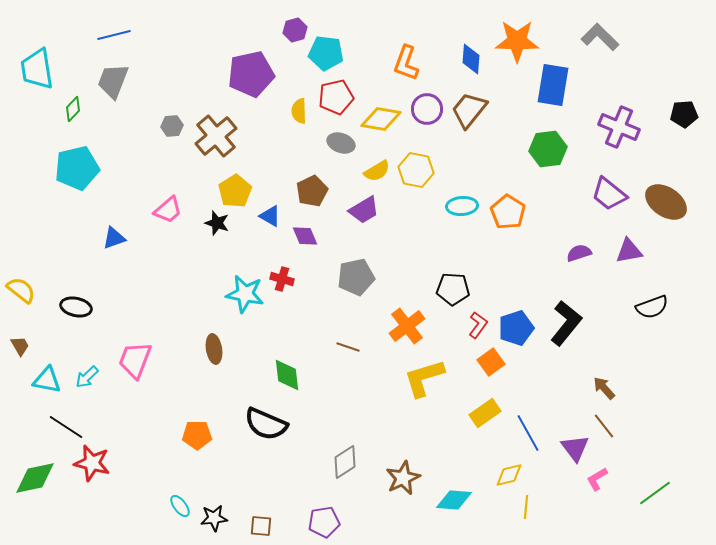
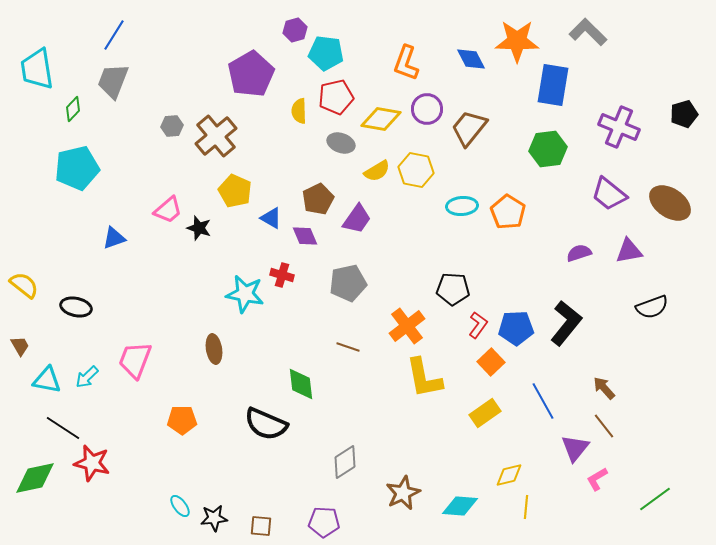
blue line at (114, 35): rotated 44 degrees counterclockwise
gray L-shape at (600, 37): moved 12 px left, 5 px up
blue diamond at (471, 59): rotated 32 degrees counterclockwise
purple pentagon at (251, 74): rotated 18 degrees counterclockwise
brown trapezoid at (469, 110): moved 18 px down
black pentagon at (684, 114): rotated 12 degrees counterclockwise
yellow pentagon at (235, 191): rotated 16 degrees counterclockwise
brown pentagon at (312, 191): moved 6 px right, 8 px down
brown ellipse at (666, 202): moved 4 px right, 1 px down
purple trapezoid at (364, 210): moved 7 px left, 9 px down; rotated 24 degrees counterclockwise
blue triangle at (270, 216): moved 1 px right, 2 px down
black star at (217, 223): moved 18 px left, 5 px down
gray pentagon at (356, 277): moved 8 px left, 6 px down
red cross at (282, 279): moved 4 px up
yellow semicircle at (21, 290): moved 3 px right, 5 px up
blue pentagon at (516, 328): rotated 16 degrees clockwise
orange square at (491, 362): rotated 8 degrees counterclockwise
green diamond at (287, 375): moved 14 px right, 9 px down
yellow L-shape at (424, 378): rotated 84 degrees counterclockwise
black line at (66, 427): moved 3 px left, 1 px down
blue line at (528, 433): moved 15 px right, 32 px up
orange pentagon at (197, 435): moved 15 px left, 15 px up
purple triangle at (575, 448): rotated 16 degrees clockwise
brown star at (403, 478): moved 15 px down
green line at (655, 493): moved 6 px down
cyan diamond at (454, 500): moved 6 px right, 6 px down
purple pentagon at (324, 522): rotated 12 degrees clockwise
